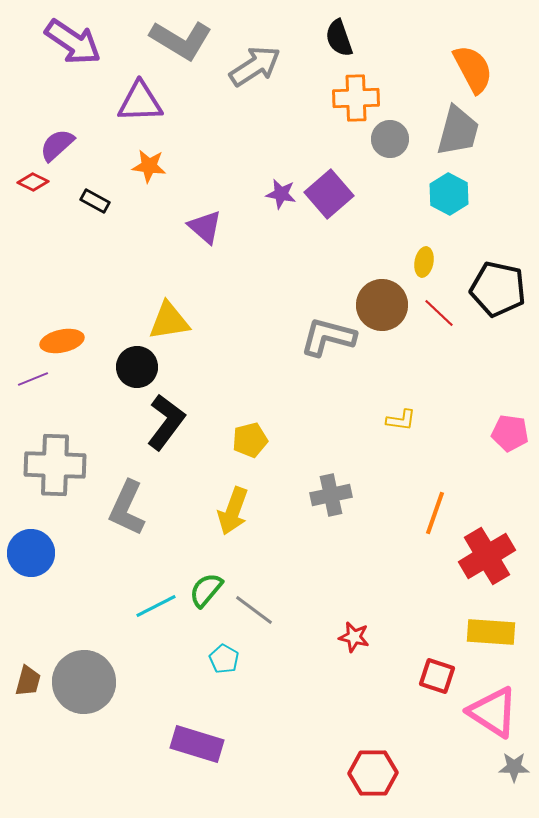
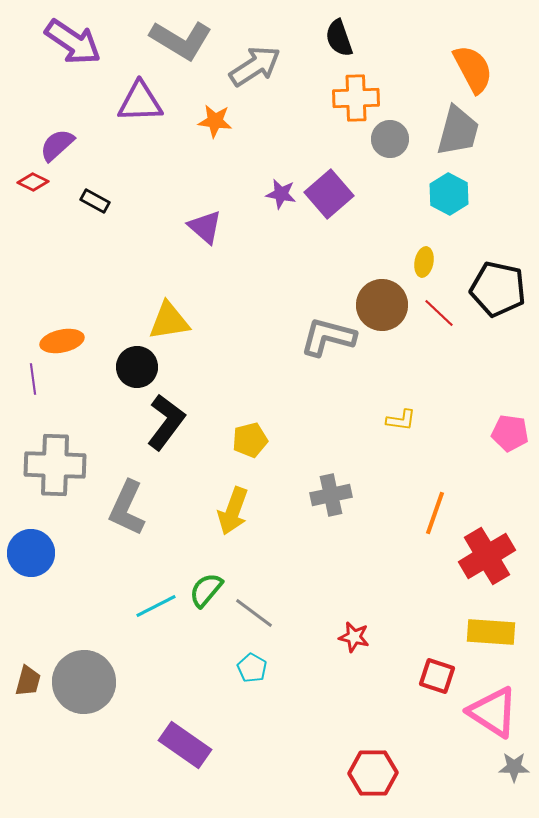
orange star at (149, 166): moved 66 px right, 45 px up
purple line at (33, 379): rotated 76 degrees counterclockwise
gray line at (254, 610): moved 3 px down
cyan pentagon at (224, 659): moved 28 px right, 9 px down
purple rectangle at (197, 744): moved 12 px left, 1 px down; rotated 18 degrees clockwise
